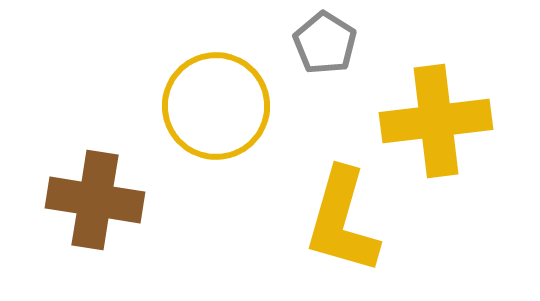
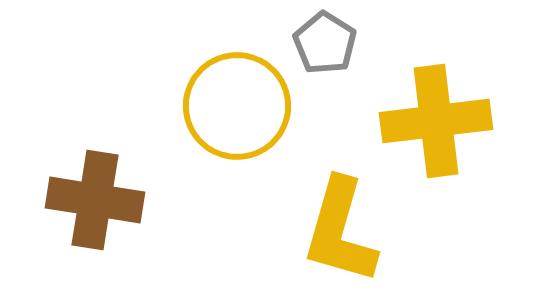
yellow circle: moved 21 px right
yellow L-shape: moved 2 px left, 10 px down
